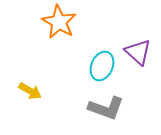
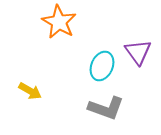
purple triangle: rotated 12 degrees clockwise
